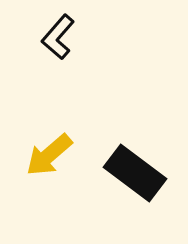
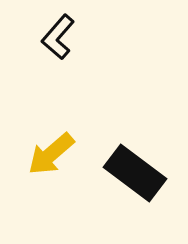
yellow arrow: moved 2 px right, 1 px up
